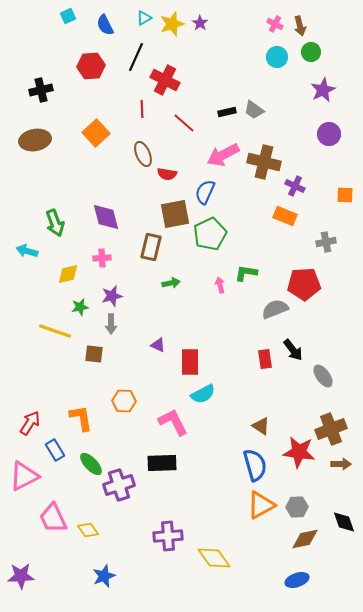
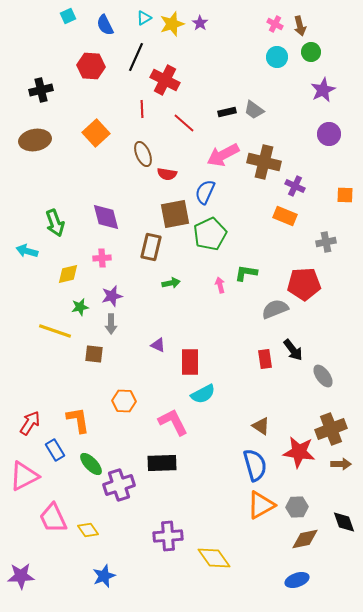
red hexagon at (91, 66): rotated 8 degrees clockwise
orange L-shape at (81, 418): moved 3 px left, 2 px down
